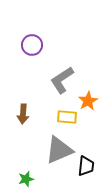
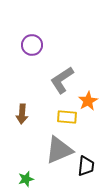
brown arrow: moved 1 px left
